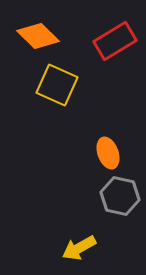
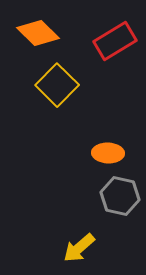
orange diamond: moved 3 px up
yellow square: rotated 21 degrees clockwise
orange ellipse: rotated 68 degrees counterclockwise
yellow arrow: rotated 12 degrees counterclockwise
